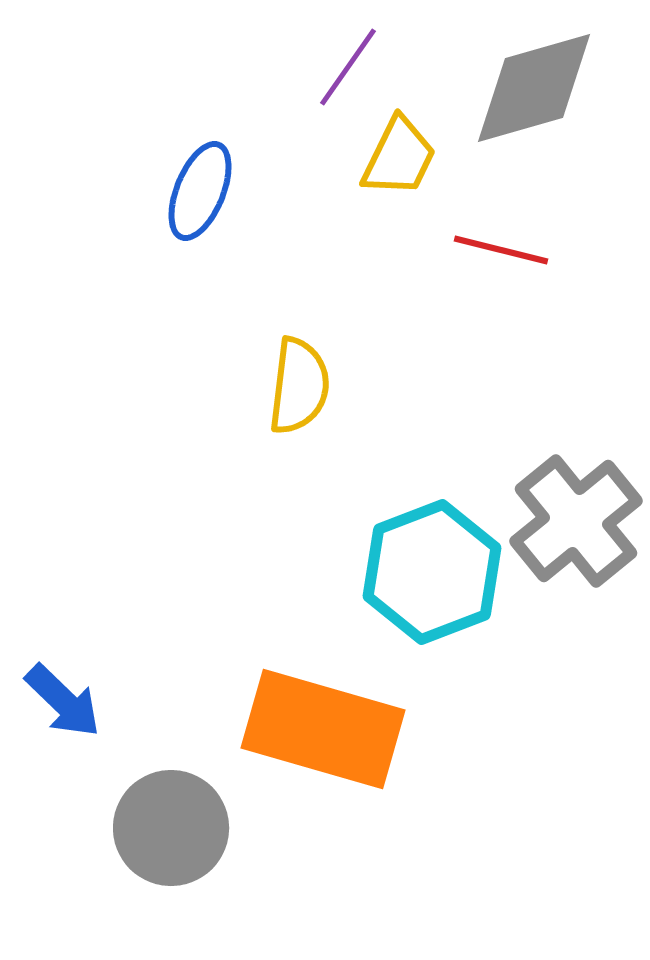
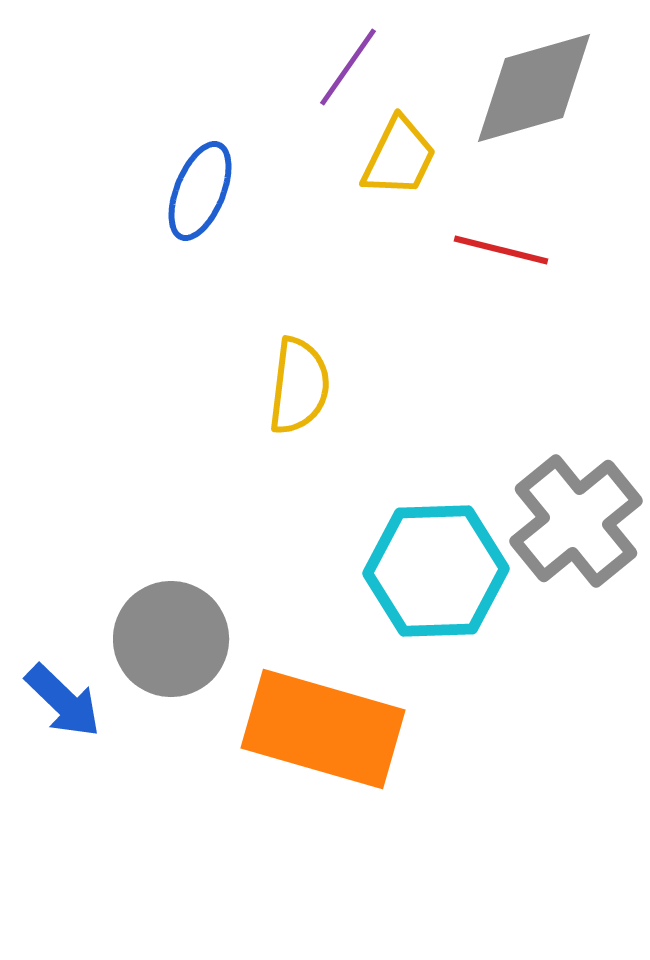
cyan hexagon: moved 4 px right, 1 px up; rotated 19 degrees clockwise
gray circle: moved 189 px up
